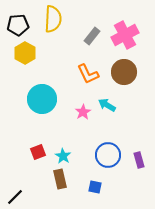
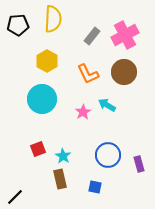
yellow hexagon: moved 22 px right, 8 px down
red square: moved 3 px up
purple rectangle: moved 4 px down
